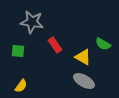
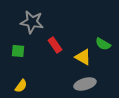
gray ellipse: moved 1 px right, 3 px down; rotated 45 degrees counterclockwise
